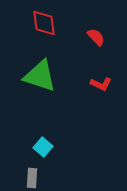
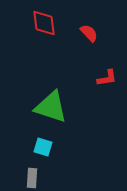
red semicircle: moved 7 px left, 4 px up
green triangle: moved 11 px right, 31 px down
red L-shape: moved 6 px right, 6 px up; rotated 35 degrees counterclockwise
cyan square: rotated 24 degrees counterclockwise
